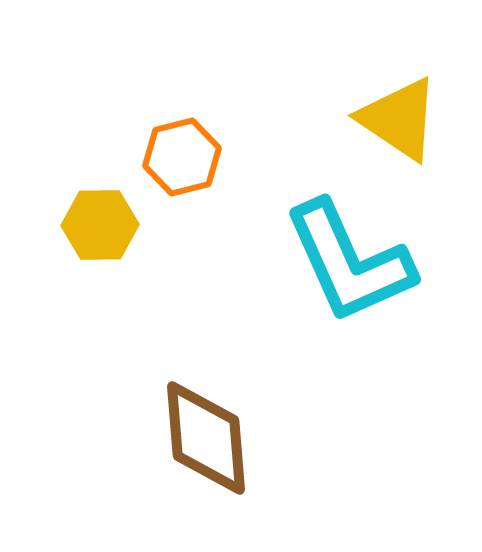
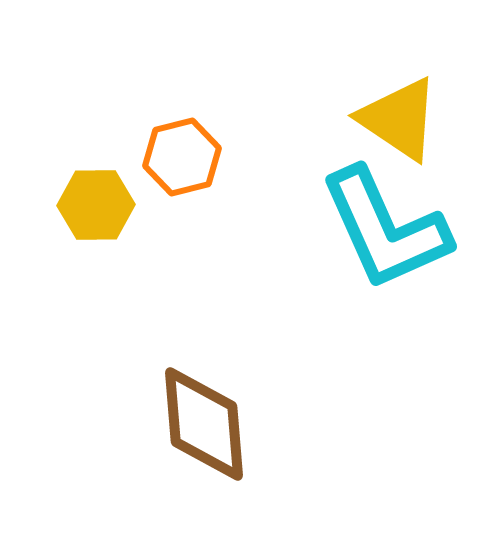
yellow hexagon: moved 4 px left, 20 px up
cyan L-shape: moved 36 px right, 33 px up
brown diamond: moved 2 px left, 14 px up
